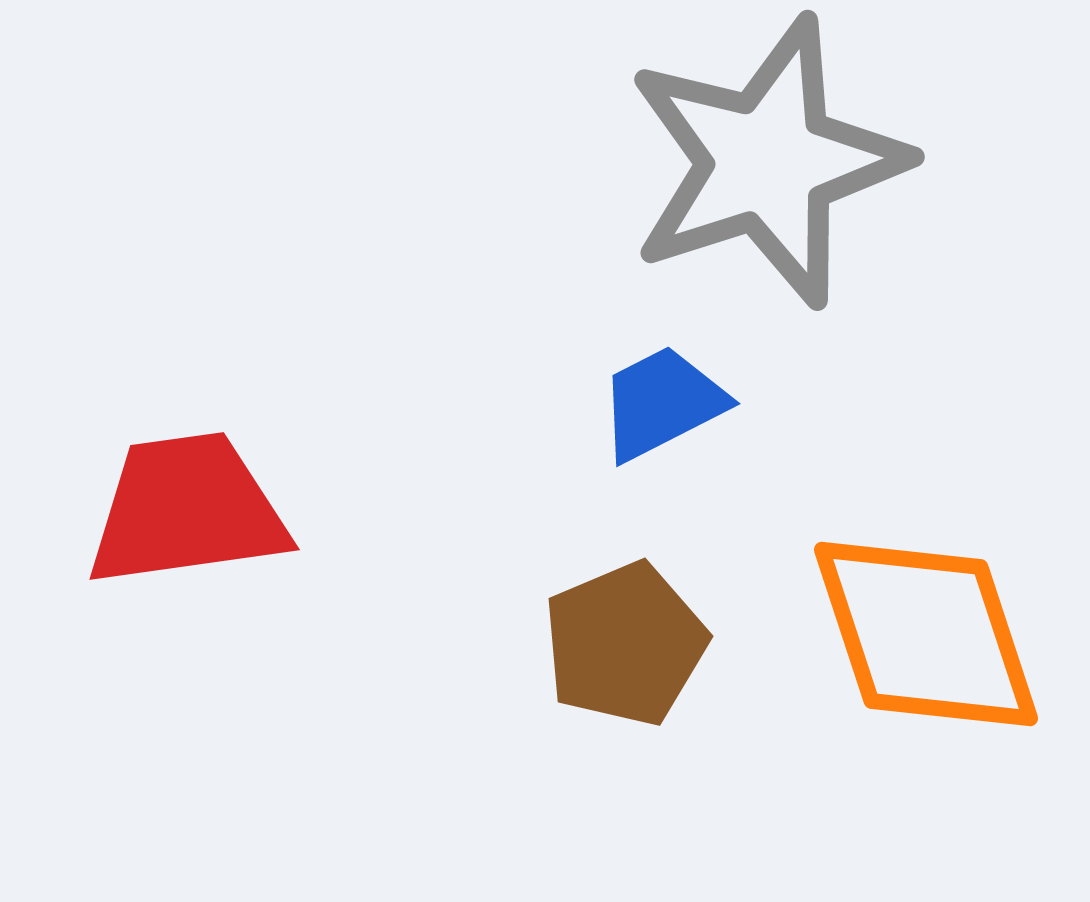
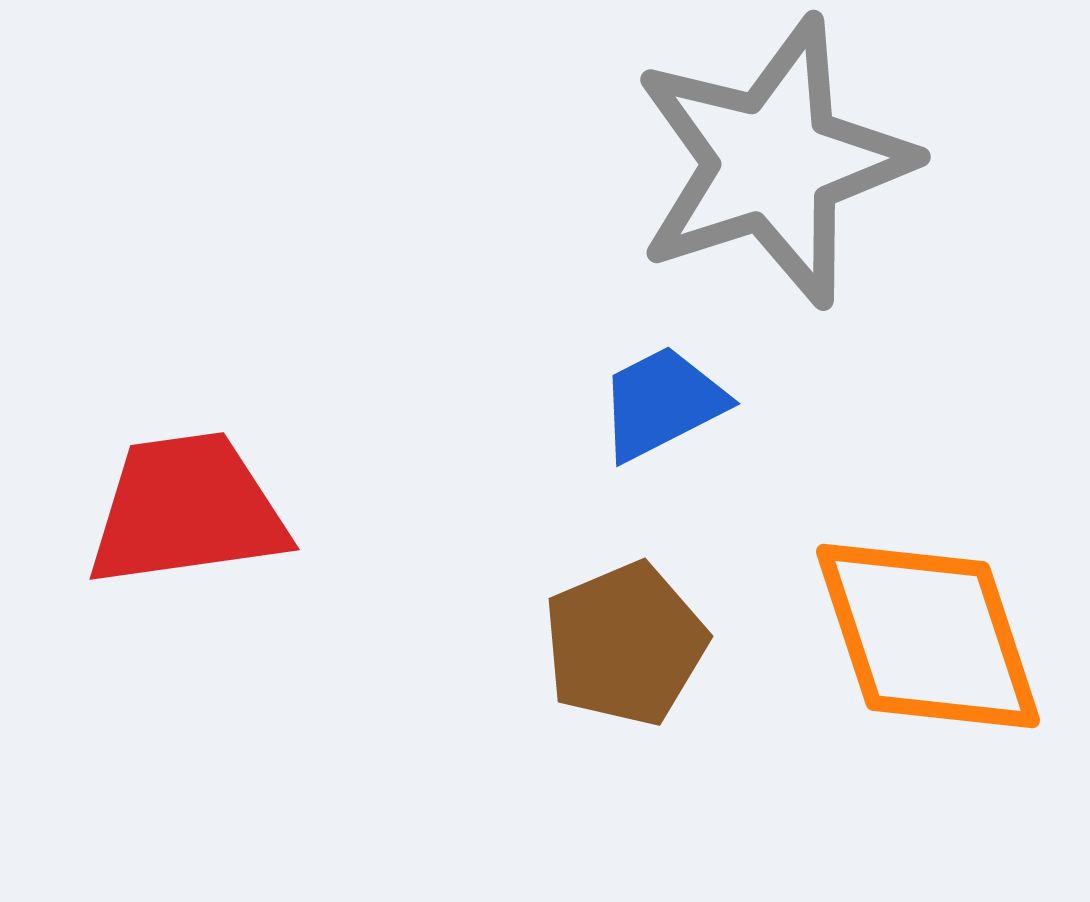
gray star: moved 6 px right
orange diamond: moved 2 px right, 2 px down
